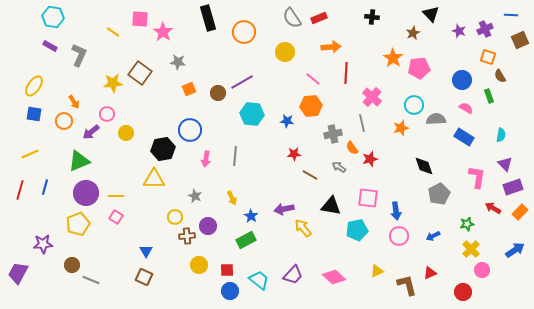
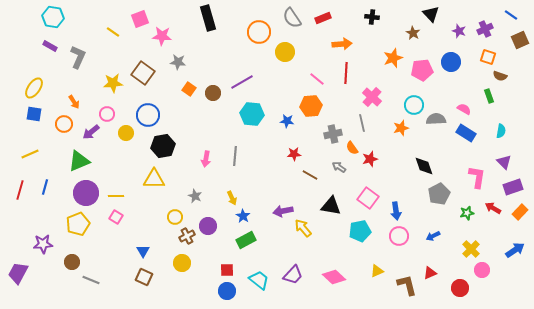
blue line at (511, 15): rotated 32 degrees clockwise
red rectangle at (319, 18): moved 4 px right
pink square at (140, 19): rotated 24 degrees counterclockwise
pink star at (163, 32): moved 1 px left, 4 px down; rotated 30 degrees counterclockwise
orange circle at (244, 32): moved 15 px right
brown star at (413, 33): rotated 16 degrees counterclockwise
orange arrow at (331, 47): moved 11 px right, 3 px up
gray L-shape at (79, 55): moved 1 px left, 2 px down
orange star at (393, 58): rotated 18 degrees clockwise
pink pentagon at (419, 68): moved 3 px right, 2 px down
brown square at (140, 73): moved 3 px right
brown semicircle at (500, 76): rotated 40 degrees counterclockwise
pink line at (313, 79): moved 4 px right
blue circle at (462, 80): moved 11 px left, 18 px up
yellow ellipse at (34, 86): moved 2 px down
orange square at (189, 89): rotated 32 degrees counterclockwise
brown circle at (218, 93): moved 5 px left
pink semicircle at (466, 108): moved 2 px left, 1 px down
orange circle at (64, 121): moved 3 px down
blue circle at (190, 130): moved 42 px left, 15 px up
cyan semicircle at (501, 135): moved 4 px up
blue rectangle at (464, 137): moved 2 px right, 4 px up
black hexagon at (163, 149): moved 3 px up
purple triangle at (505, 164): moved 1 px left, 2 px up
pink square at (368, 198): rotated 30 degrees clockwise
purple arrow at (284, 209): moved 1 px left, 2 px down
blue star at (251, 216): moved 8 px left
green star at (467, 224): moved 11 px up
cyan pentagon at (357, 230): moved 3 px right, 1 px down
brown cross at (187, 236): rotated 21 degrees counterclockwise
blue triangle at (146, 251): moved 3 px left
brown circle at (72, 265): moved 3 px up
yellow circle at (199, 265): moved 17 px left, 2 px up
blue circle at (230, 291): moved 3 px left
red circle at (463, 292): moved 3 px left, 4 px up
